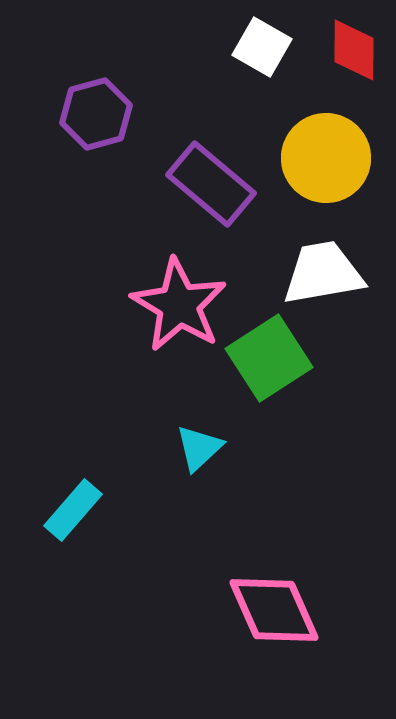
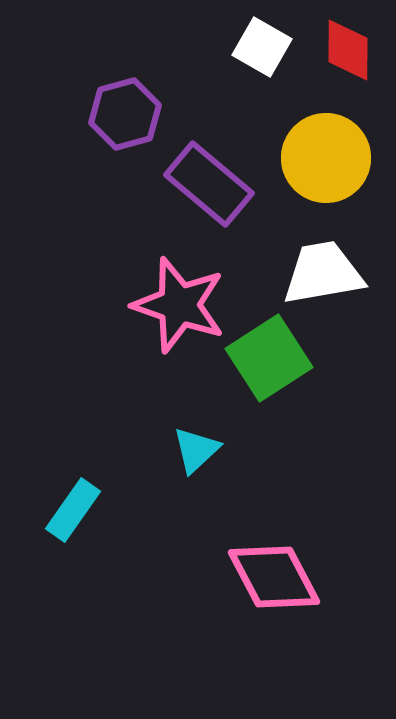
red diamond: moved 6 px left
purple hexagon: moved 29 px right
purple rectangle: moved 2 px left
pink star: rotated 12 degrees counterclockwise
cyan triangle: moved 3 px left, 2 px down
cyan rectangle: rotated 6 degrees counterclockwise
pink diamond: moved 33 px up; rotated 4 degrees counterclockwise
